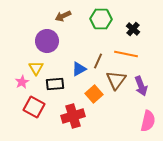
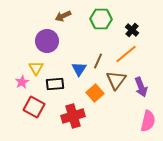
black cross: moved 1 px left, 1 px down
orange line: rotated 50 degrees counterclockwise
blue triangle: rotated 28 degrees counterclockwise
purple arrow: moved 1 px down
orange square: moved 1 px right, 1 px up
